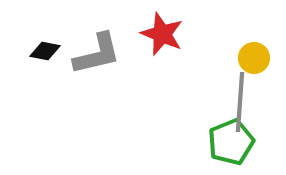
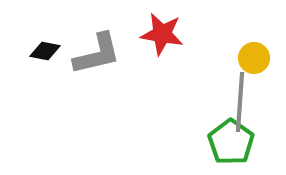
red star: rotated 12 degrees counterclockwise
green pentagon: rotated 15 degrees counterclockwise
